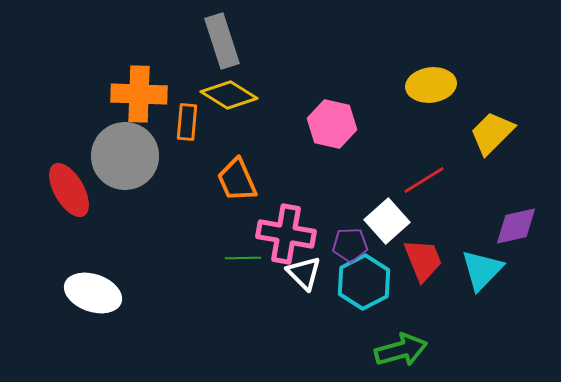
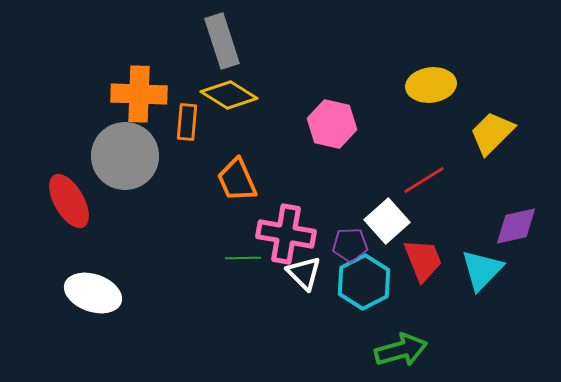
red ellipse: moved 11 px down
